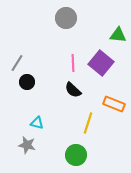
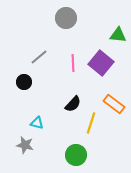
gray line: moved 22 px right, 6 px up; rotated 18 degrees clockwise
black circle: moved 3 px left
black semicircle: moved 14 px down; rotated 90 degrees counterclockwise
orange rectangle: rotated 15 degrees clockwise
yellow line: moved 3 px right
gray star: moved 2 px left
